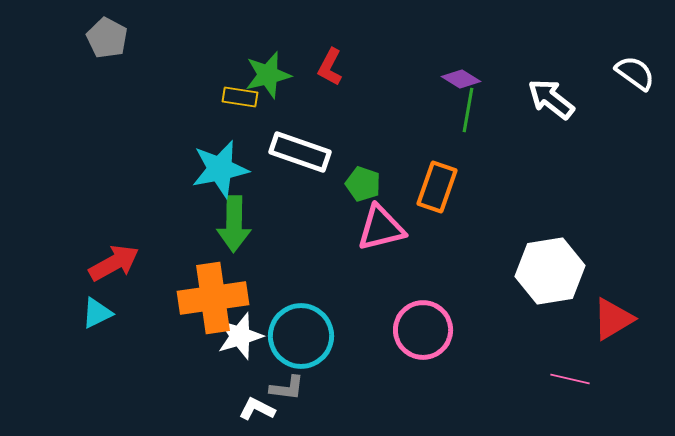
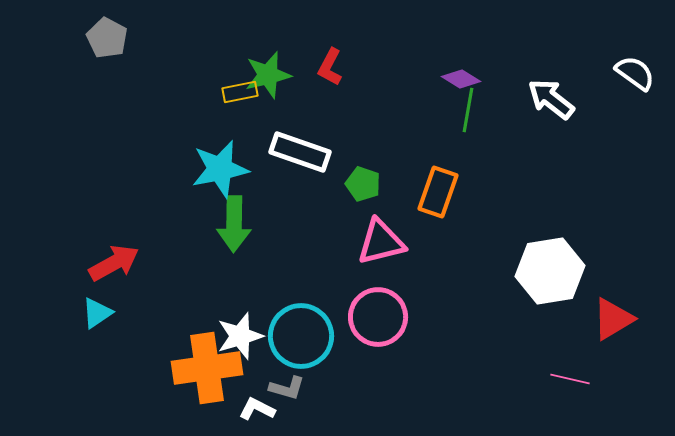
yellow rectangle: moved 5 px up; rotated 20 degrees counterclockwise
orange rectangle: moved 1 px right, 5 px down
pink triangle: moved 14 px down
orange cross: moved 6 px left, 70 px down
cyan triangle: rotated 8 degrees counterclockwise
pink circle: moved 45 px left, 13 px up
gray L-shape: rotated 9 degrees clockwise
